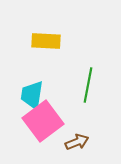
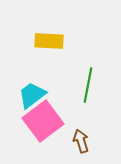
yellow rectangle: moved 3 px right
cyan trapezoid: rotated 44 degrees clockwise
brown arrow: moved 4 px right, 1 px up; rotated 85 degrees counterclockwise
